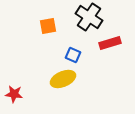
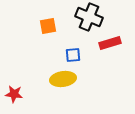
black cross: rotated 12 degrees counterclockwise
blue square: rotated 28 degrees counterclockwise
yellow ellipse: rotated 15 degrees clockwise
